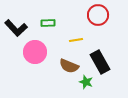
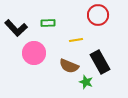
pink circle: moved 1 px left, 1 px down
